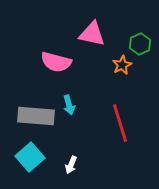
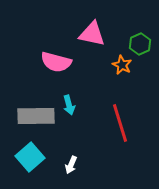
orange star: rotated 18 degrees counterclockwise
gray rectangle: rotated 6 degrees counterclockwise
